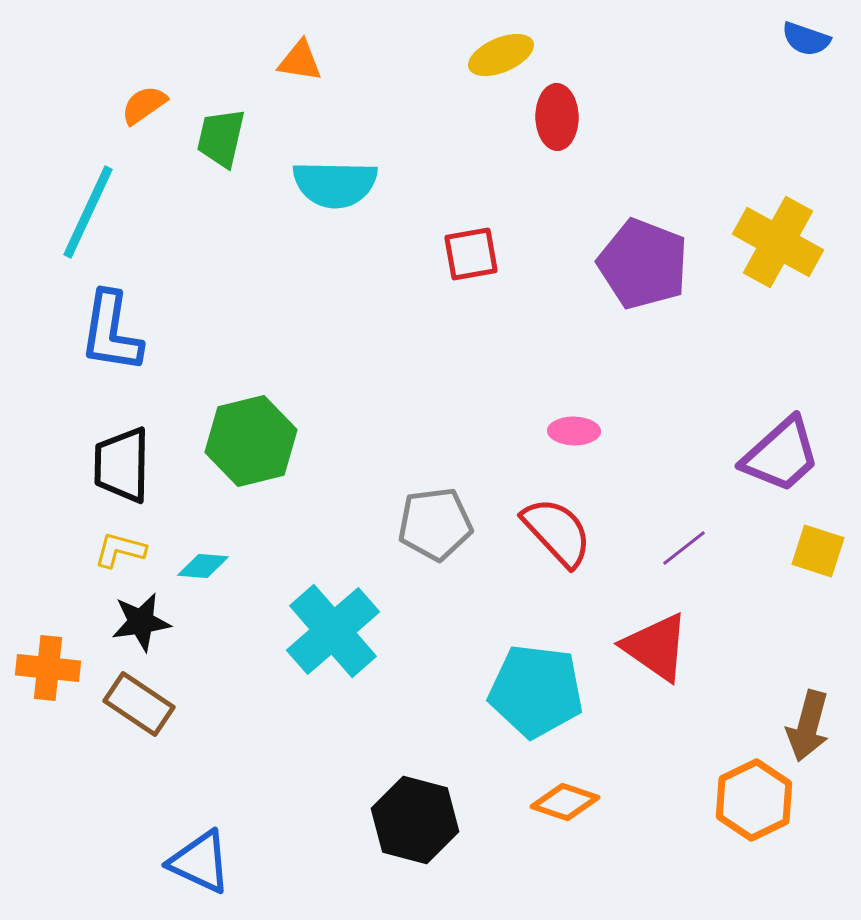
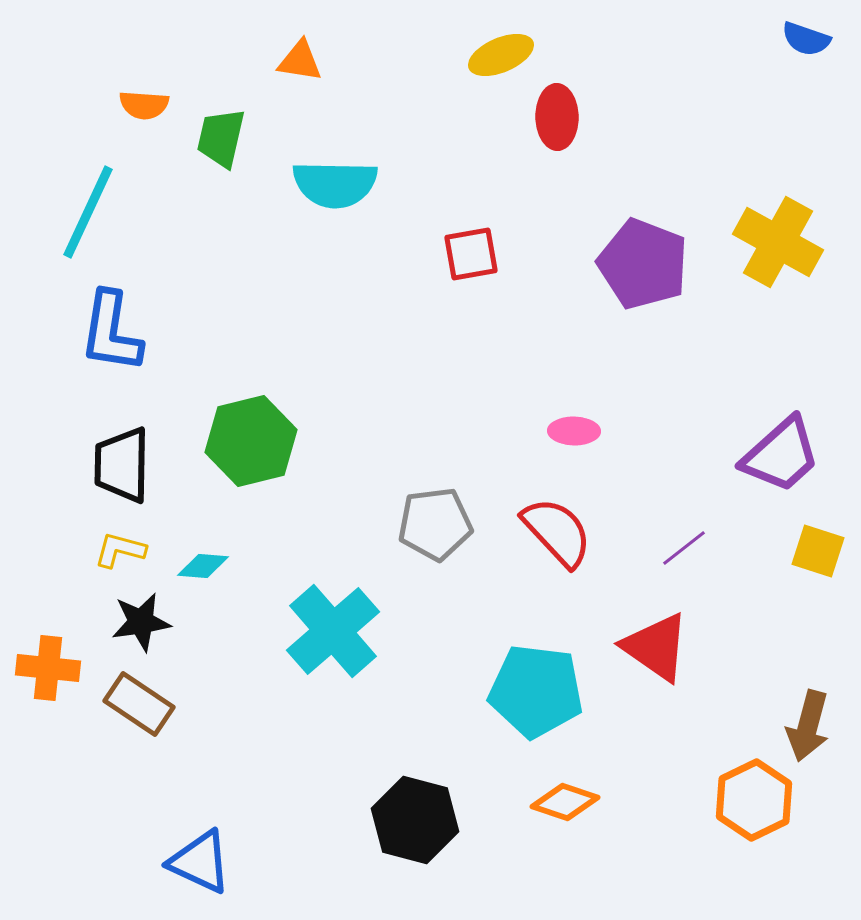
orange semicircle: rotated 141 degrees counterclockwise
